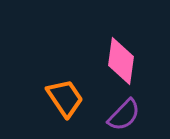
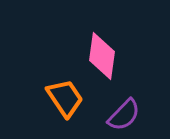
pink diamond: moved 19 px left, 5 px up
